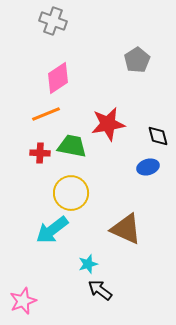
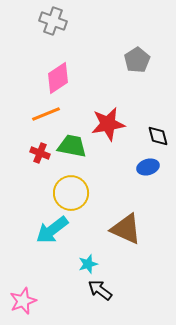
red cross: rotated 18 degrees clockwise
